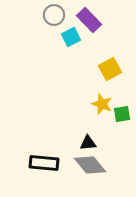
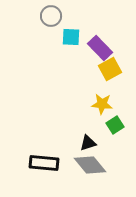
gray circle: moved 3 px left, 1 px down
purple rectangle: moved 11 px right, 28 px down
cyan square: rotated 30 degrees clockwise
yellow star: rotated 15 degrees counterclockwise
green square: moved 7 px left, 11 px down; rotated 24 degrees counterclockwise
black triangle: rotated 12 degrees counterclockwise
